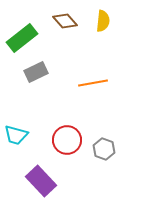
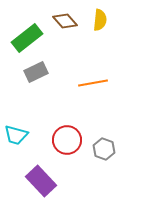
yellow semicircle: moved 3 px left, 1 px up
green rectangle: moved 5 px right
